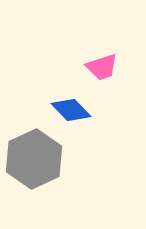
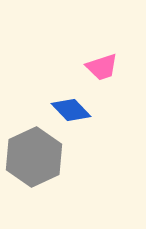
gray hexagon: moved 2 px up
